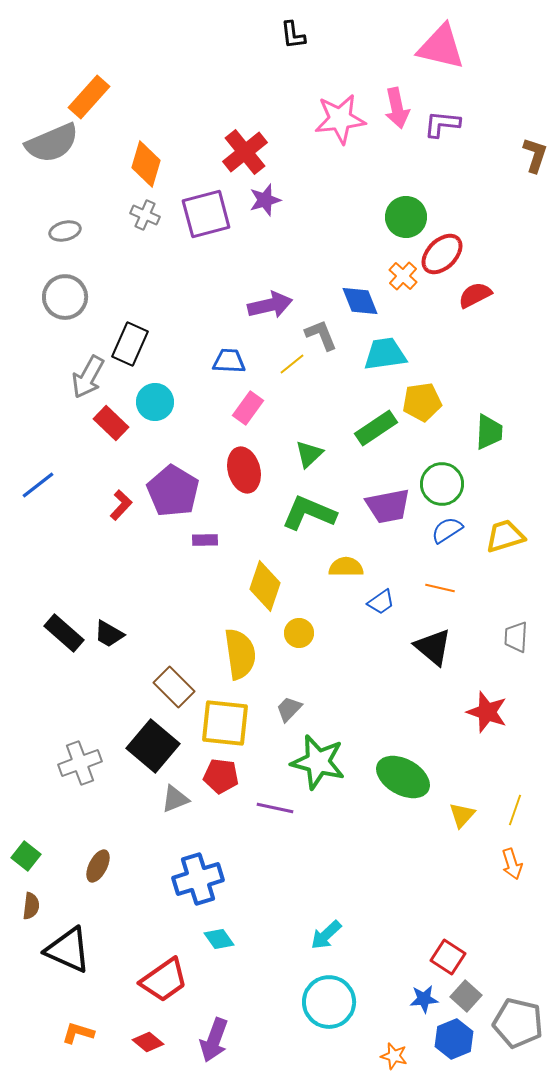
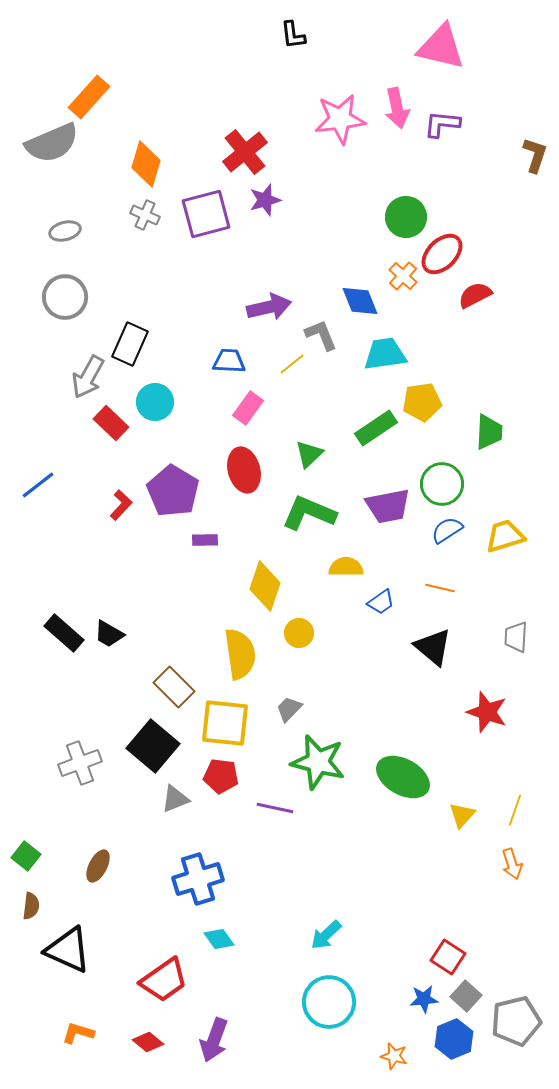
purple arrow at (270, 305): moved 1 px left, 2 px down
gray pentagon at (518, 1023): moved 2 px left, 2 px up; rotated 27 degrees counterclockwise
